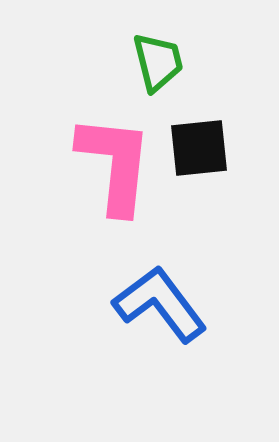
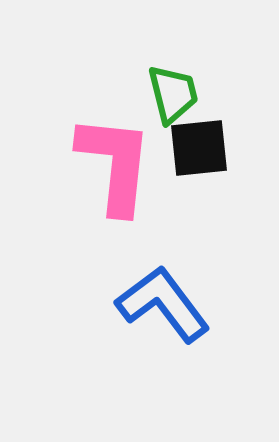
green trapezoid: moved 15 px right, 32 px down
blue L-shape: moved 3 px right
